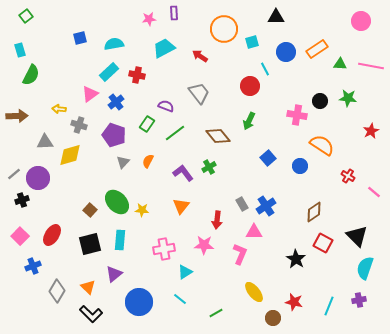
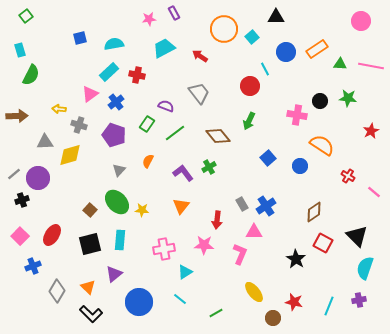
purple rectangle at (174, 13): rotated 24 degrees counterclockwise
cyan square at (252, 42): moved 5 px up; rotated 24 degrees counterclockwise
gray triangle at (123, 162): moved 4 px left, 8 px down
